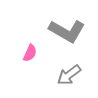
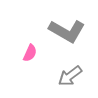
gray arrow: moved 1 px right, 1 px down
